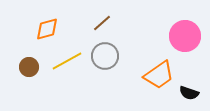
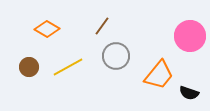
brown line: moved 3 px down; rotated 12 degrees counterclockwise
orange diamond: rotated 45 degrees clockwise
pink circle: moved 5 px right
gray circle: moved 11 px right
yellow line: moved 1 px right, 6 px down
orange trapezoid: rotated 16 degrees counterclockwise
